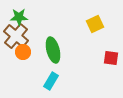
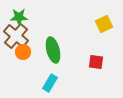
yellow square: moved 9 px right
red square: moved 15 px left, 4 px down
cyan rectangle: moved 1 px left, 2 px down
